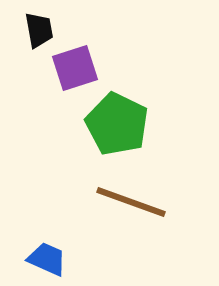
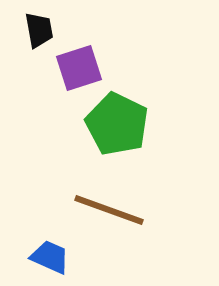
purple square: moved 4 px right
brown line: moved 22 px left, 8 px down
blue trapezoid: moved 3 px right, 2 px up
